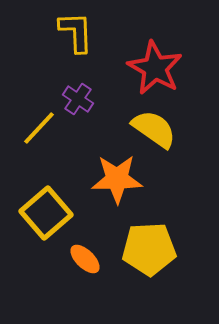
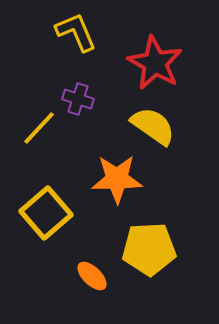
yellow L-shape: rotated 21 degrees counterclockwise
red star: moved 5 px up
purple cross: rotated 16 degrees counterclockwise
yellow semicircle: moved 1 px left, 3 px up
orange ellipse: moved 7 px right, 17 px down
